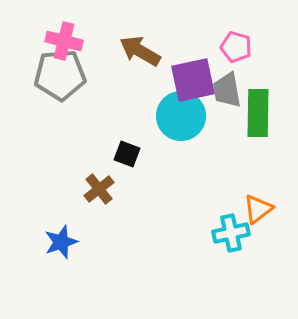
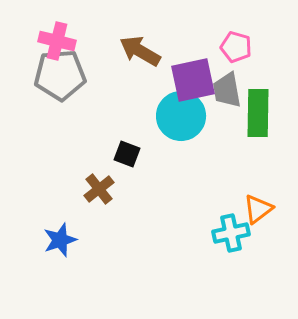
pink cross: moved 7 px left
blue star: moved 1 px left, 2 px up
